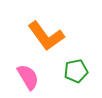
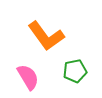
green pentagon: moved 1 px left
